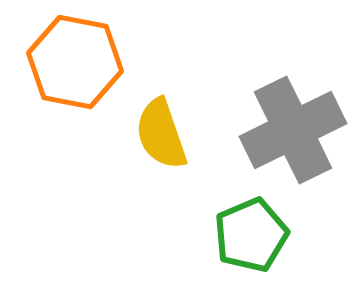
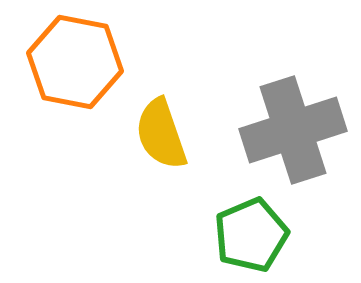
gray cross: rotated 8 degrees clockwise
